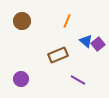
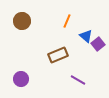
blue triangle: moved 5 px up
